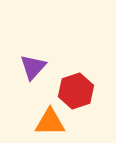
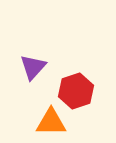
orange triangle: moved 1 px right
